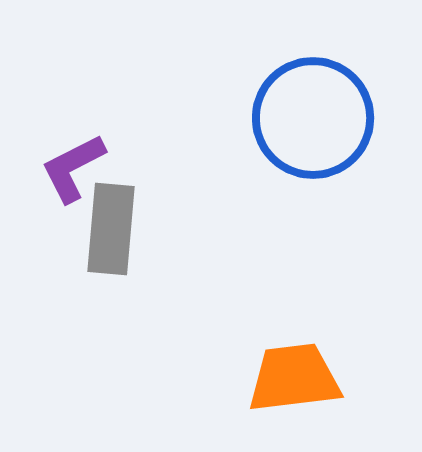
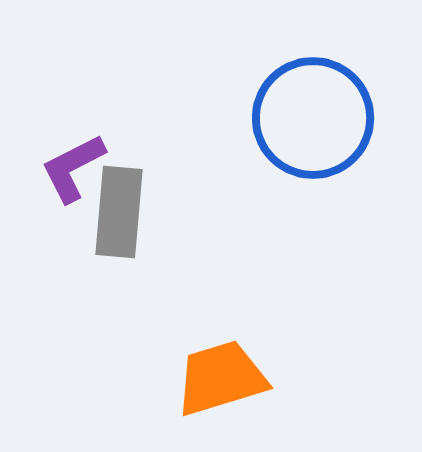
gray rectangle: moved 8 px right, 17 px up
orange trapezoid: moved 73 px left; rotated 10 degrees counterclockwise
